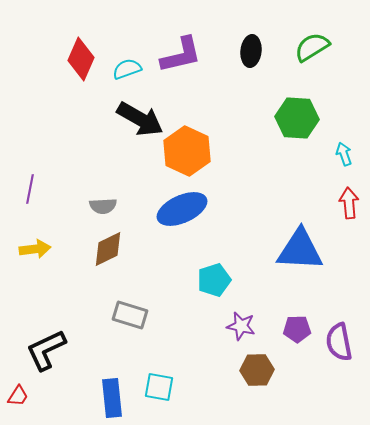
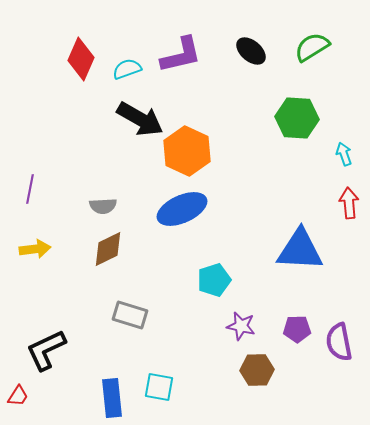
black ellipse: rotated 56 degrees counterclockwise
